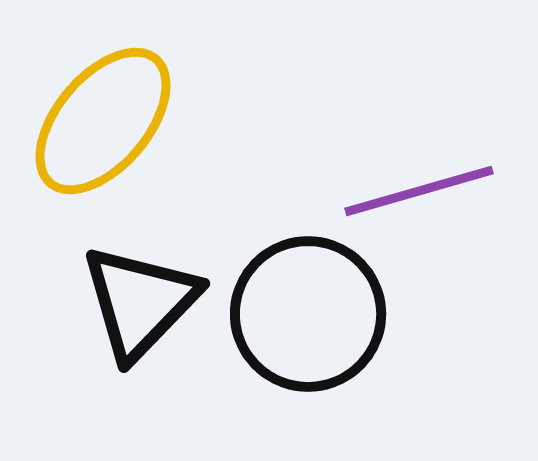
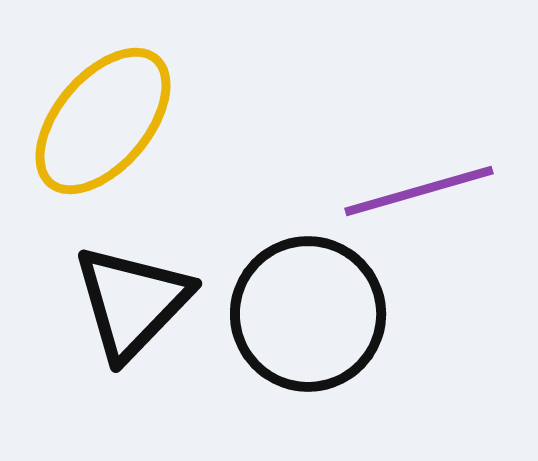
black triangle: moved 8 px left
